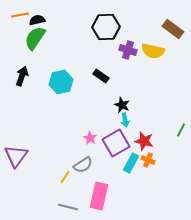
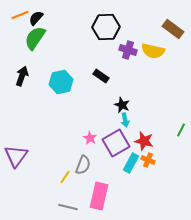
orange line: rotated 12 degrees counterclockwise
black semicircle: moved 1 px left, 2 px up; rotated 35 degrees counterclockwise
gray semicircle: rotated 36 degrees counterclockwise
